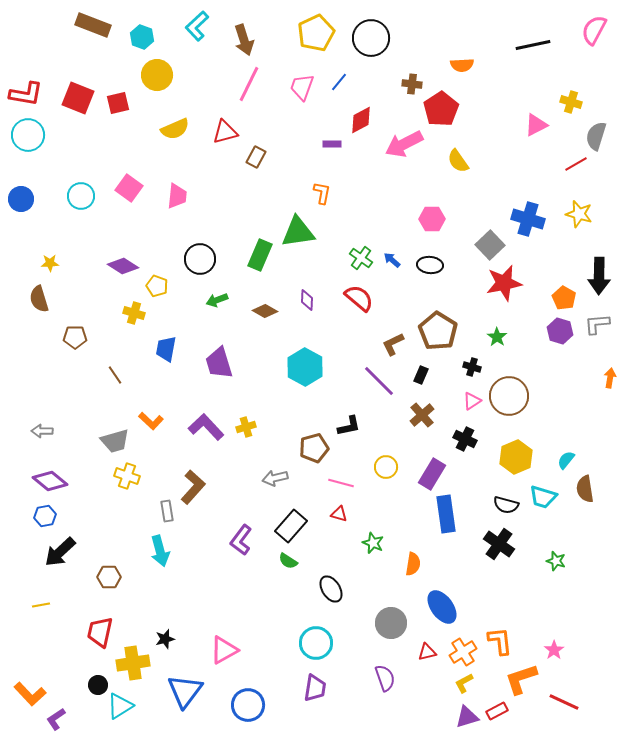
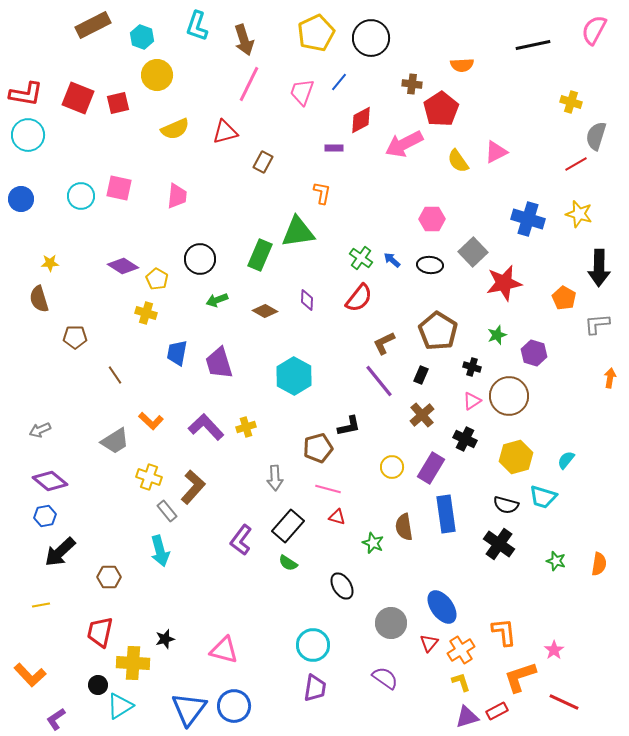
brown rectangle at (93, 25): rotated 48 degrees counterclockwise
cyan L-shape at (197, 26): rotated 28 degrees counterclockwise
pink trapezoid at (302, 87): moved 5 px down
pink triangle at (536, 125): moved 40 px left, 27 px down
purple rectangle at (332, 144): moved 2 px right, 4 px down
brown rectangle at (256, 157): moved 7 px right, 5 px down
pink square at (129, 188): moved 10 px left; rotated 24 degrees counterclockwise
gray square at (490, 245): moved 17 px left, 7 px down
black arrow at (599, 276): moved 8 px up
yellow pentagon at (157, 286): moved 7 px up; rotated 10 degrees clockwise
red semicircle at (359, 298): rotated 88 degrees clockwise
yellow cross at (134, 313): moved 12 px right
purple hexagon at (560, 331): moved 26 px left, 22 px down
green star at (497, 337): moved 2 px up; rotated 18 degrees clockwise
brown L-shape at (393, 344): moved 9 px left, 1 px up
blue trapezoid at (166, 349): moved 11 px right, 4 px down
cyan hexagon at (305, 367): moved 11 px left, 9 px down
purple line at (379, 381): rotated 6 degrees clockwise
gray arrow at (42, 431): moved 2 px left, 1 px up; rotated 25 degrees counterclockwise
gray trapezoid at (115, 441): rotated 16 degrees counterclockwise
brown pentagon at (314, 448): moved 4 px right
yellow hexagon at (516, 457): rotated 8 degrees clockwise
yellow circle at (386, 467): moved 6 px right
purple rectangle at (432, 474): moved 1 px left, 6 px up
yellow cross at (127, 476): moved 22 px right, 1 px down
gray arrow at (275, 478): rotated 80 degrees counterclockwise
pink line at (341, 483): moved 13 px left, 6 px down
brown semicircle at (585, 489): moved 181 px left, 38 px down
gray rectangle at (167, 511): rotated 30 degrees counterclockwise
red triangle at (339, 514): moved 2 px left, 3 px down
black rectangle at (291, 526): moved 3 px left
green semicircle at (288, 561): moved 2 px down
orange semicircle at (413, 564): moved 186 px right
black ellipse at (331, 589): moved 11 px right, 3 px up
orange L-shape at (500, 641): moved 4 px right, 9 px up
cyan circle at (316, 643): moved 3 px left, 2 px down
pink triangle at (224, 650): rotated 44 degrees clockwise
red triangle at (427, 652): moved 2 px right, 9 px up; rotated 36 degrees counterclockwise
orange cross at (463, 652): moved 2 px left, 2 px up
yellow cross at (133, 663): rotated 12 degrees clockwise
purple semicircle at (385, 678): rotated 36 degrees counterclockwise
orange L-shape at (521, 679): moved 1 px left, 2 px up
yellow L-shape at (464, 683): moved 3 px left, 1 px up; rotated 100 degrees clockwise
blue triangle at (185, 691): moved 4 px right, 18 px down
orange L-shape at (30, 694): moved 19 px up
blue circle at (248, 705): moved 14 px left, 1 px down
